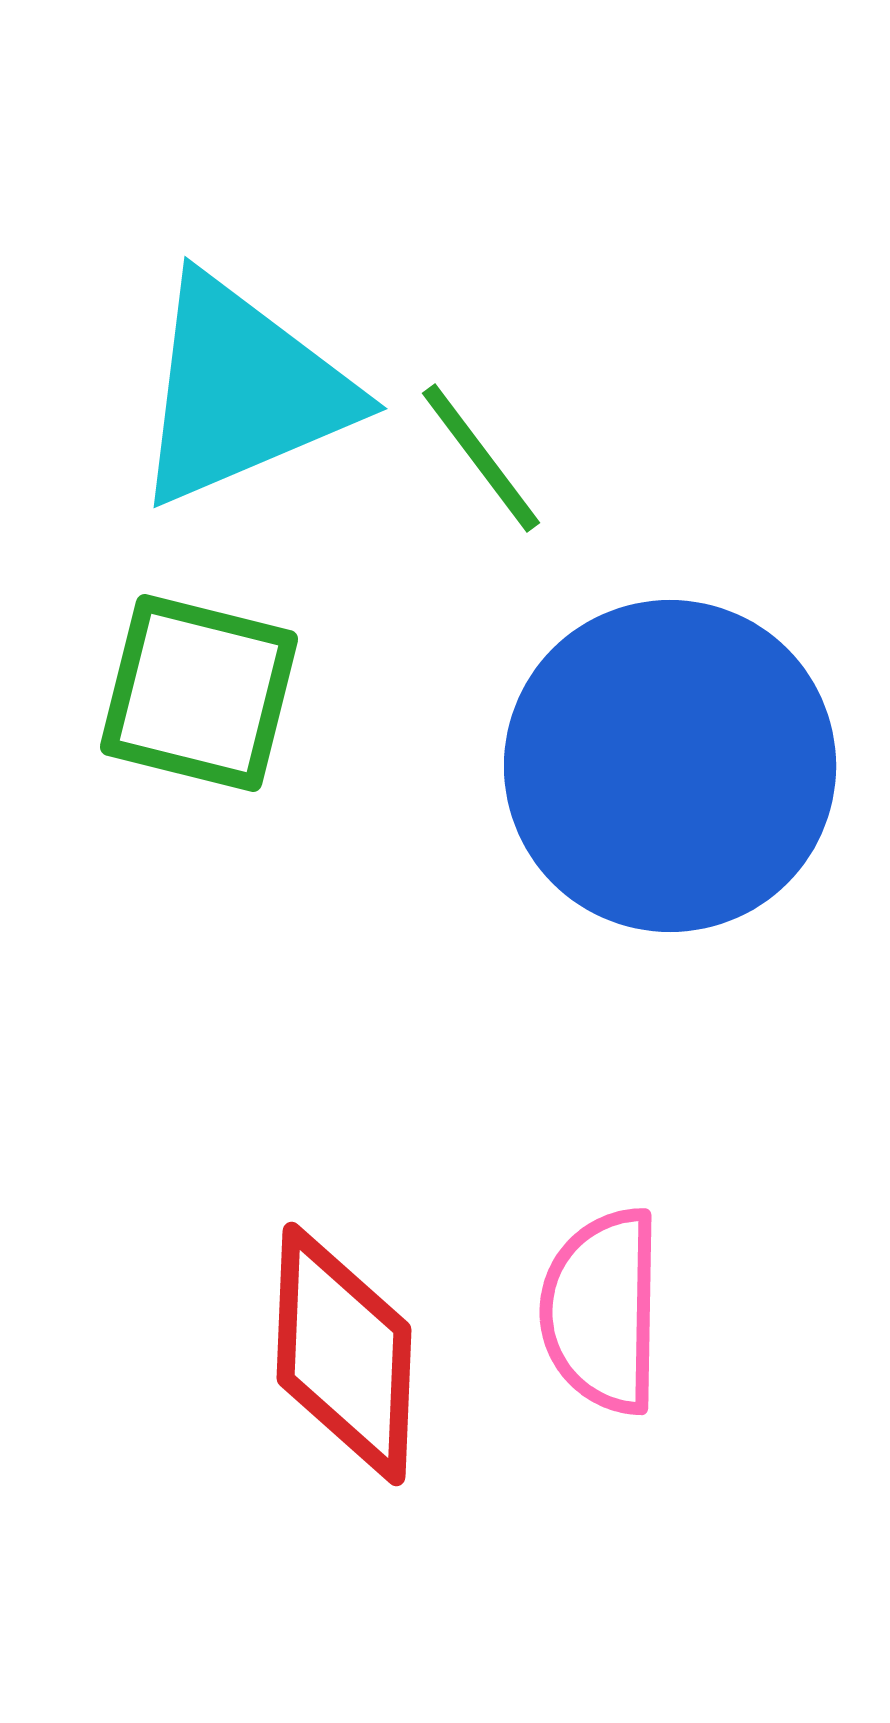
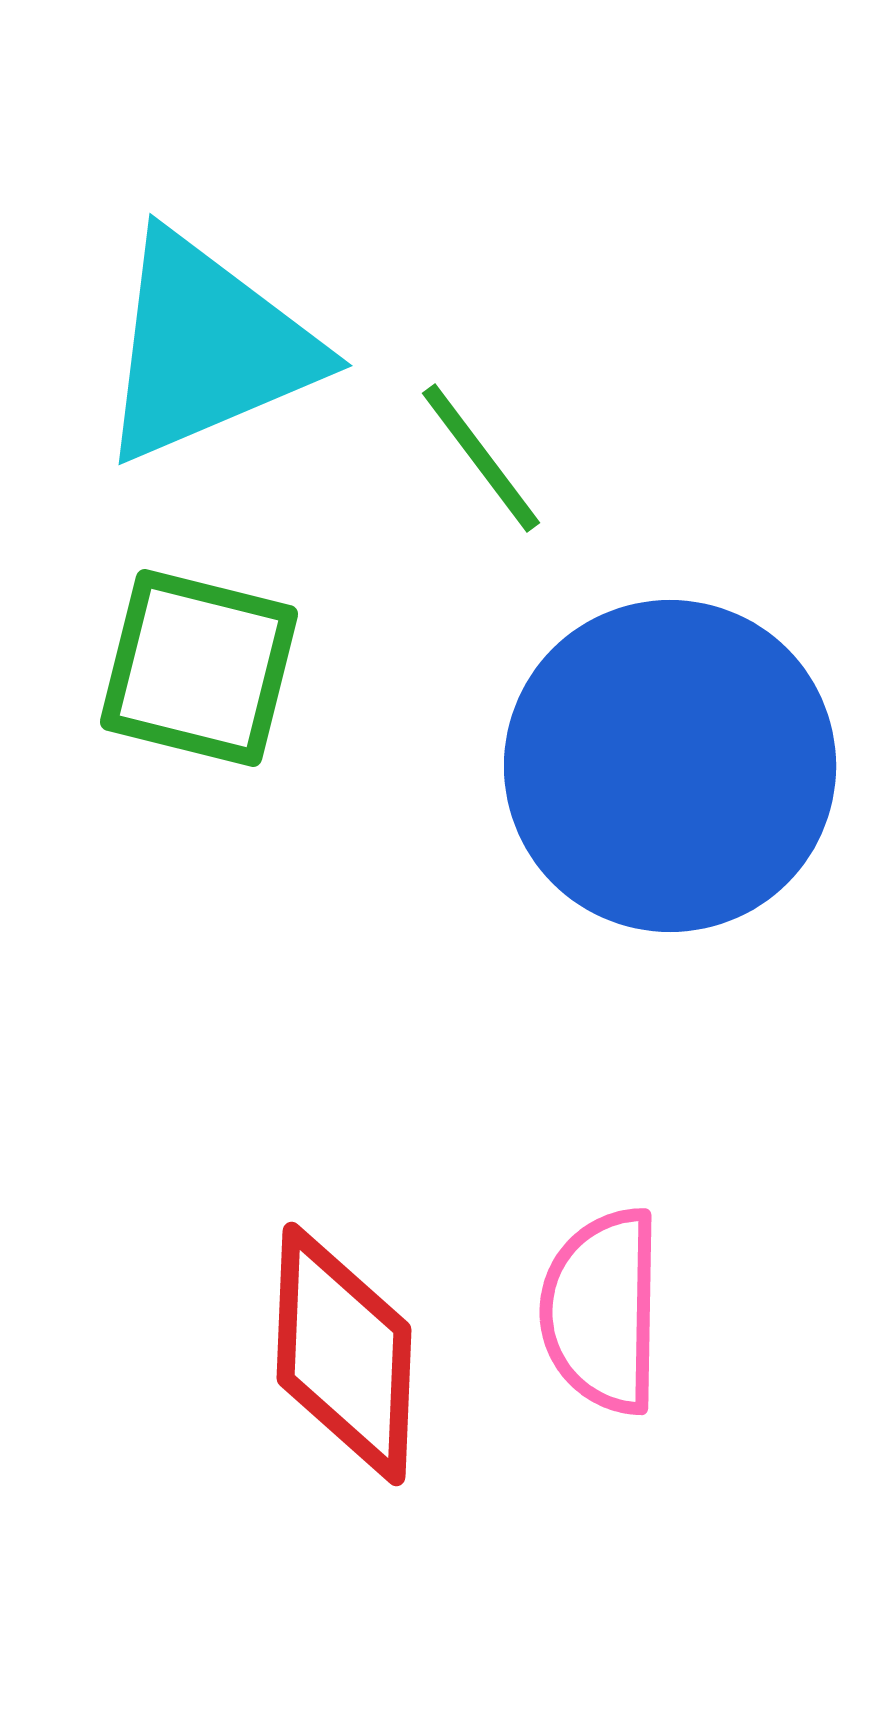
cyan triangle: moved 35 px left, 43 px up
green square: moved 25 px up
